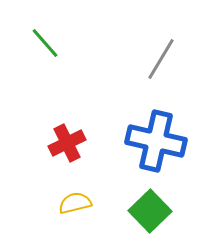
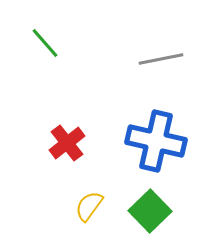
gray line: rotated 48 degrees clockwise
red cross: rotated 12 degrees counterclockwise
yellow semicircle: moved 14 px right, 3 px down; rotated 40 degrees counterclockwise
